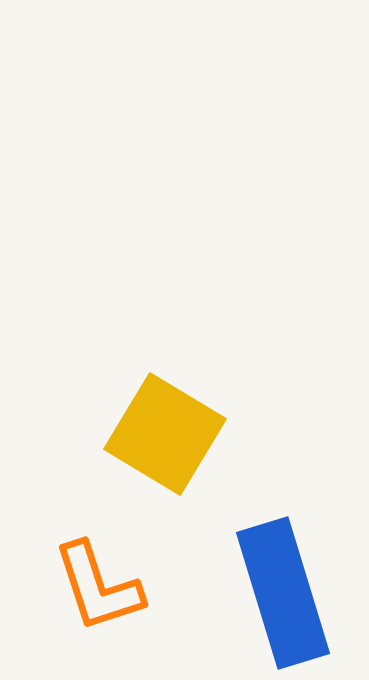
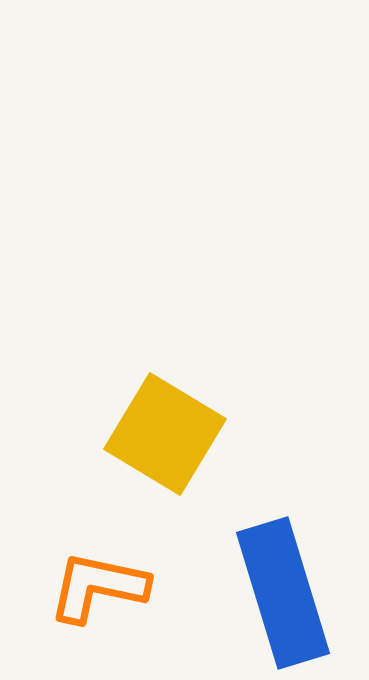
orange L-shape: rotated 120 degrees clockwise
